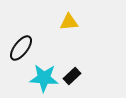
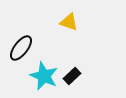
yellow triangle: rotated 24 degrees clockwise
cyan star: moved 2 px up; rotated 20 degrees clockwise
